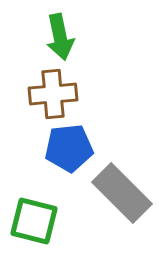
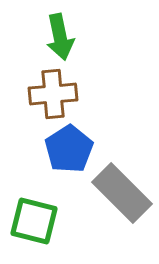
blue pentagon: moved 1 px down; rotated 27 degrees counterclockwise
